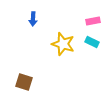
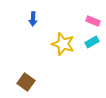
pink rectangle: rotated 32 degrees clockwise
cyan rectangle: rotated 56 degrees counterclockwise
brown square: moved 2 px right; rotated 18 degrees clockwise
